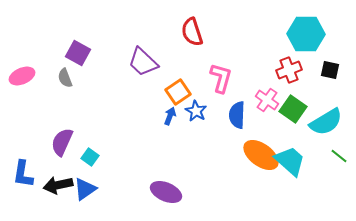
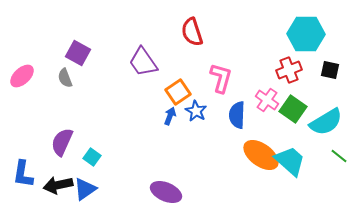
purple trapezoid: rotated 12 degrees clockwise
pink ellipse: rotated 20 degrees counterclockwise
cyan square: moved 2 px right
